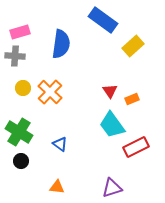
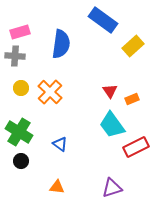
yellow circle: moved 2 px left
